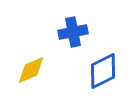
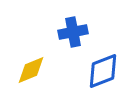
blue diamond: rotated 6 degrees clockwise
